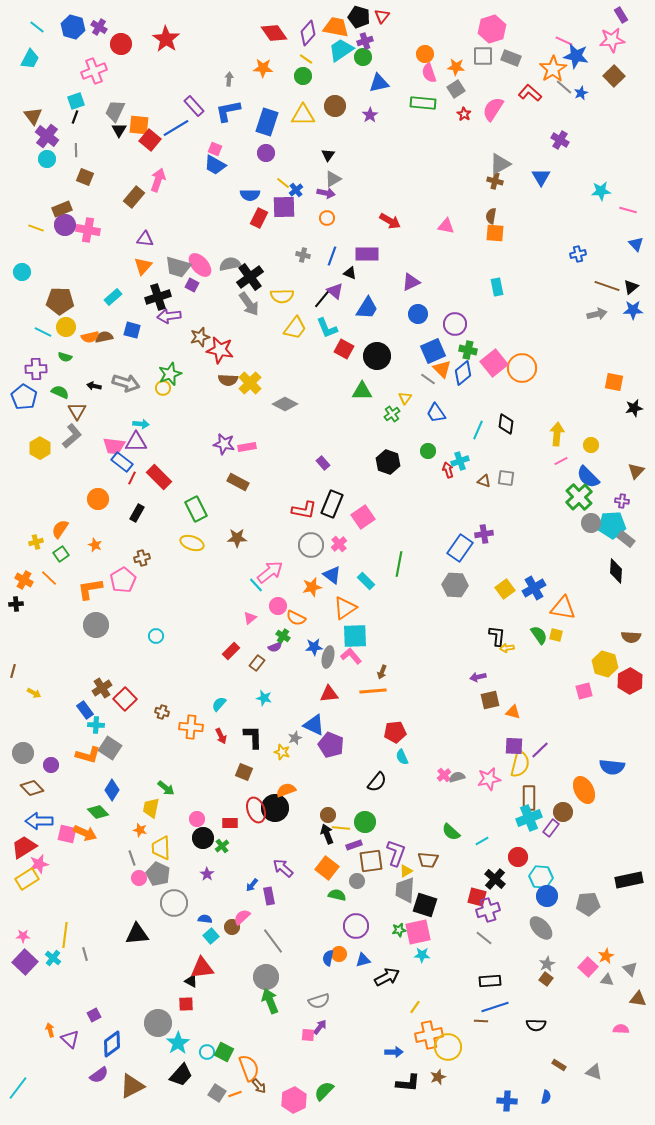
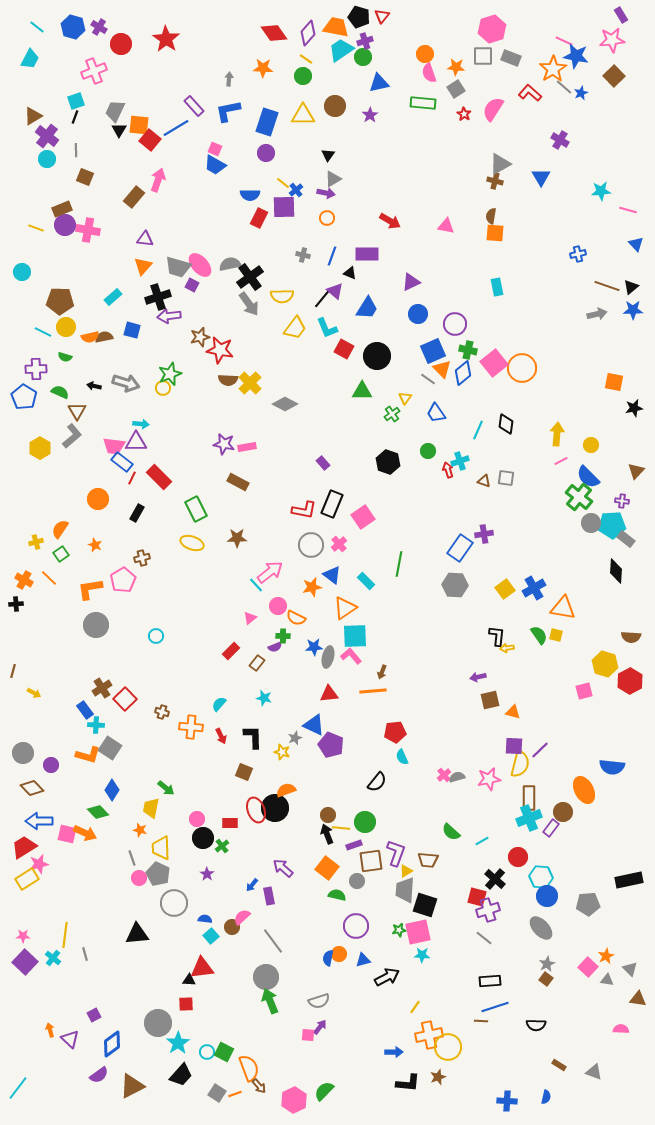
brown triangle at (33, 116): rotated 36 degrees clockwise
green cross at (579, 497): rotated 8 degrees counterclockwise
green cross at (283, 636): rotated 32 degrees counterclockwise
black triangle at (191, 981): moved 2 px left, 1 px up; rotated 24 degrees counterclockwise
